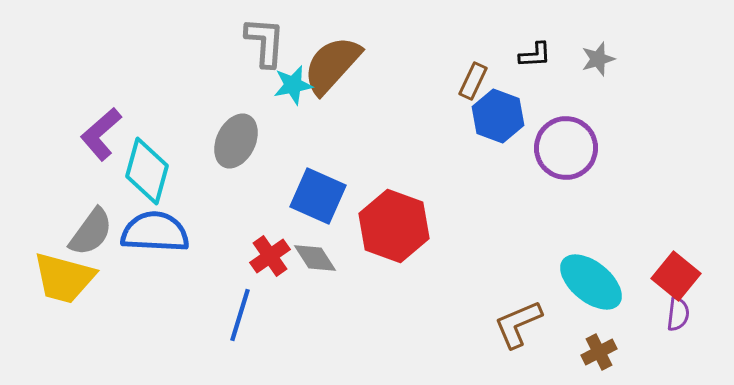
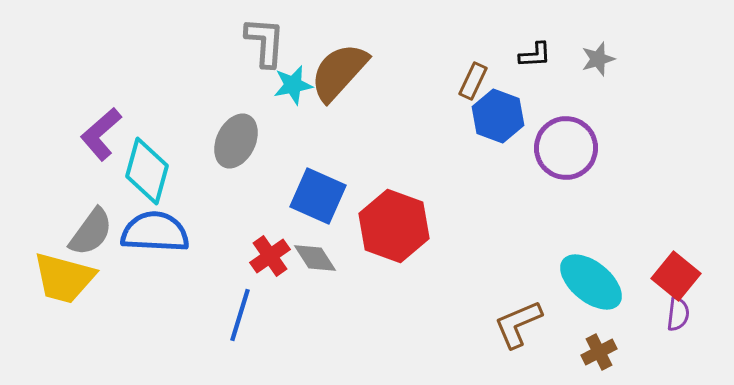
brown semicircle: moved 7 px right, 7 px down
